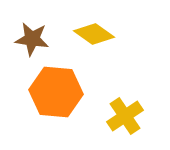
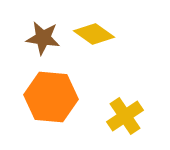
brown star: moved 11 px right, 1 px up
orange hexagon: moved 5 px left, 5 px down
